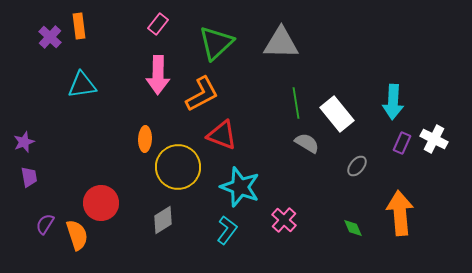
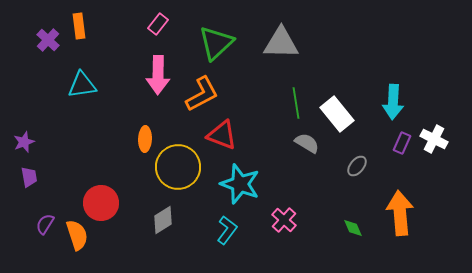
purple cross: moved 2 px left, 3 px down
cyan star: moved 3 px up
